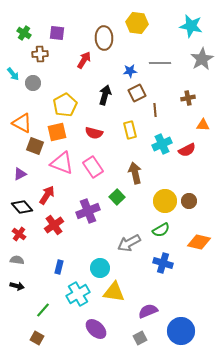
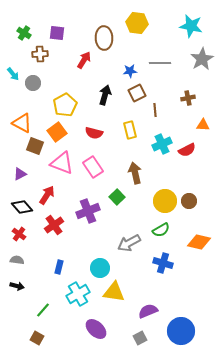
orange square at (57, 132): rotated 24 degrees counterclockwise
